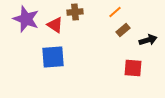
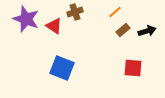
brown cross: rotated 14 degrees counterclockwise
red triangle: moved 1 px left, 1 px down
black arrow: moved 1 px left, 9 px up
blue square: moved 9 px right, 11 px down; rotated 25 degrees clockwise
